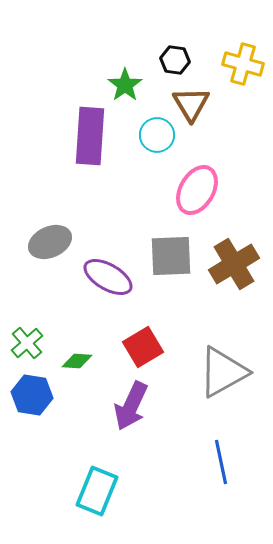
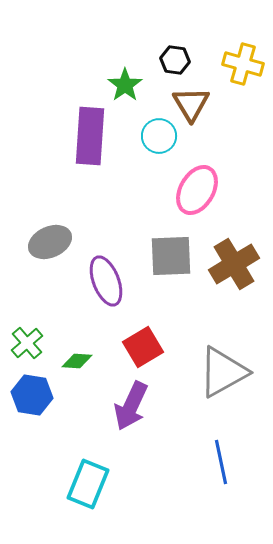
cyan circle: moved 2 px right, 1 px down
purple ellipse: moved 2 px left, 4 px down; rotated 39 degrees clockwise
cyan rectangle: moved 9 px left, 7 px up
